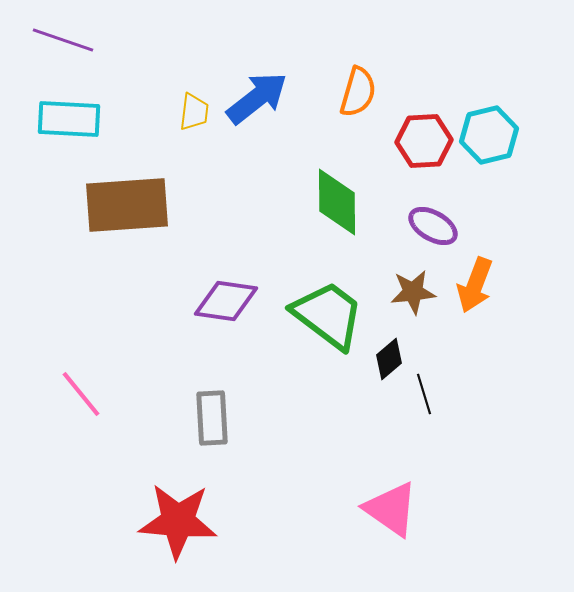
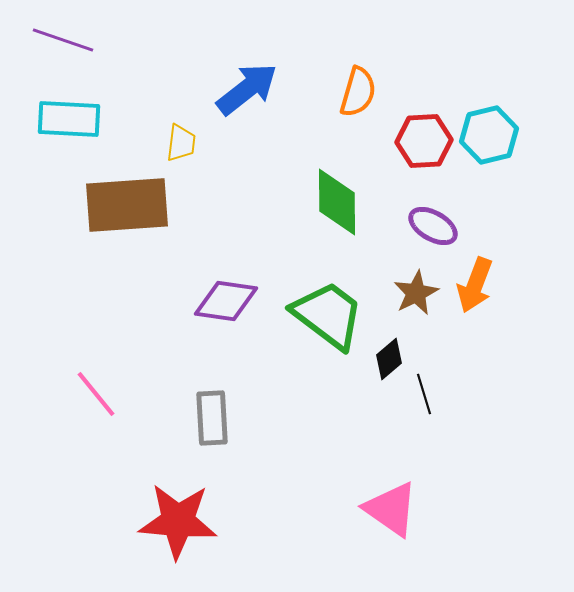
blue arrow: moved 10 px left, 9 px up
yellow trapezoid: moved 13 px left, 31 px down
brown star: moved 3 px right, 1 px down; rotated 21 degrees counterclockwise
pink line: moved 15 px right
